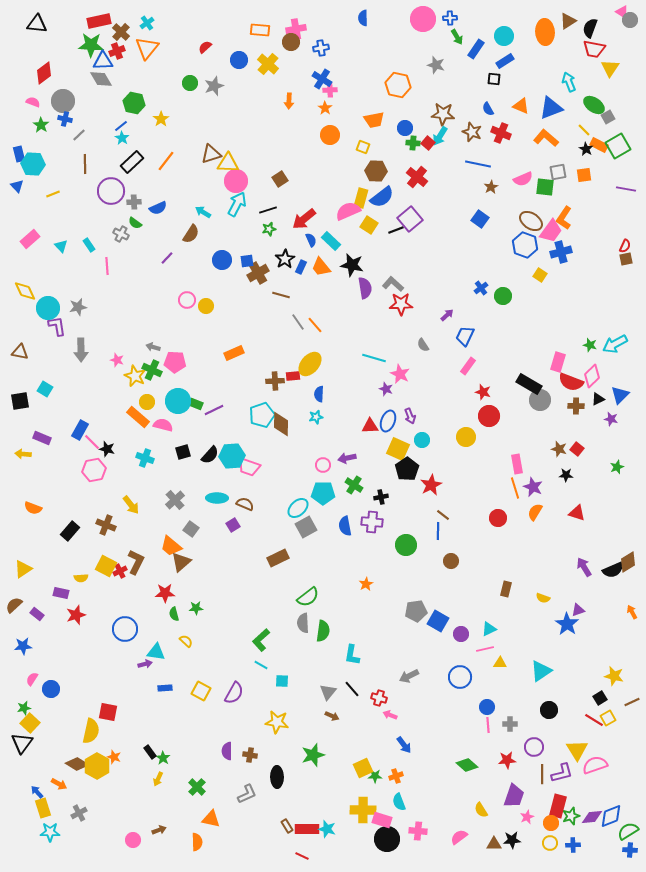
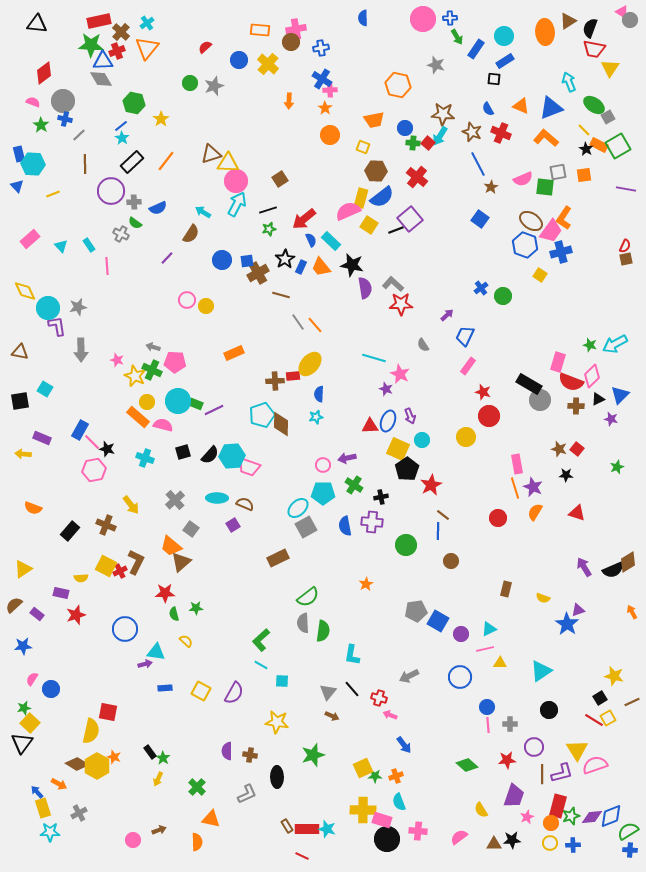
blue line at (478, 164): rotated 50 degrees clockwise
